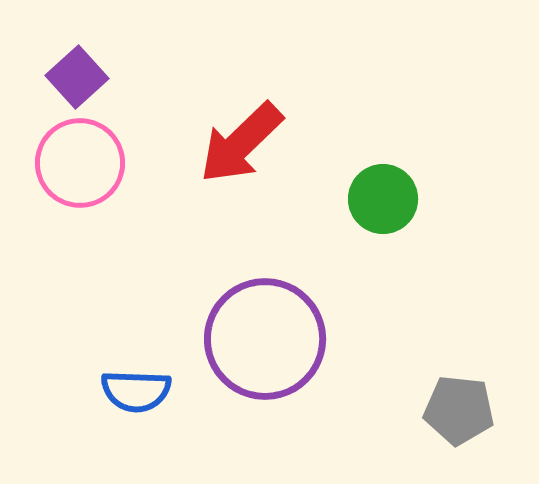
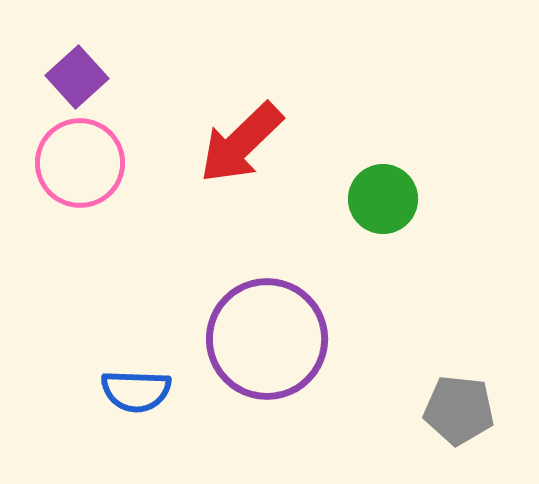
purple circle: moved 2 px right
